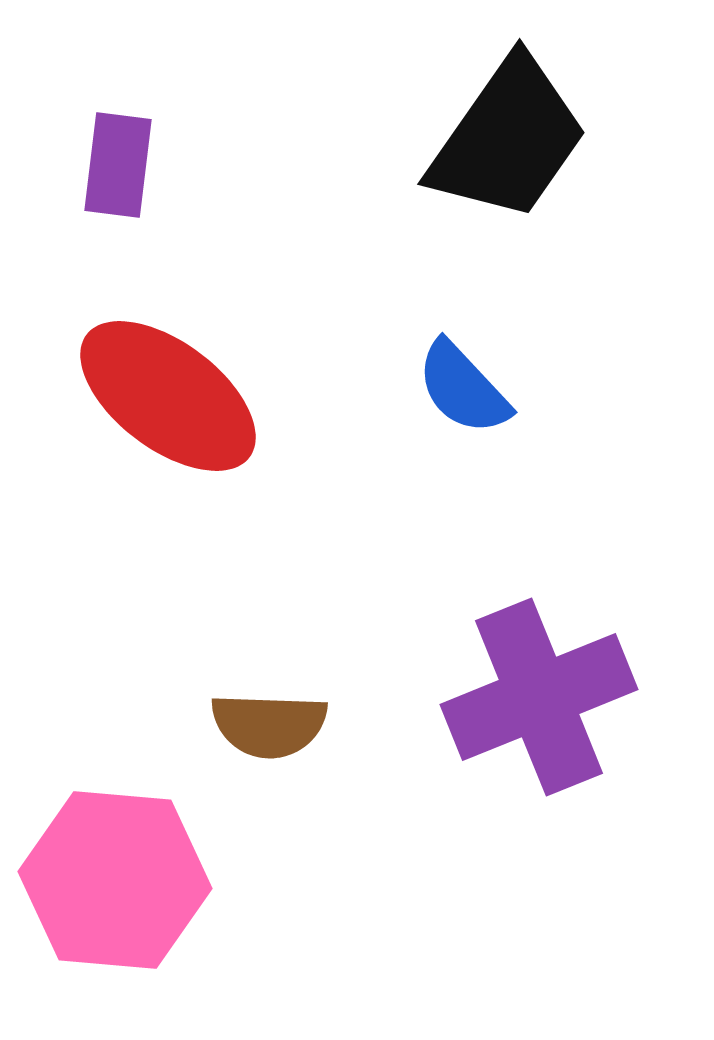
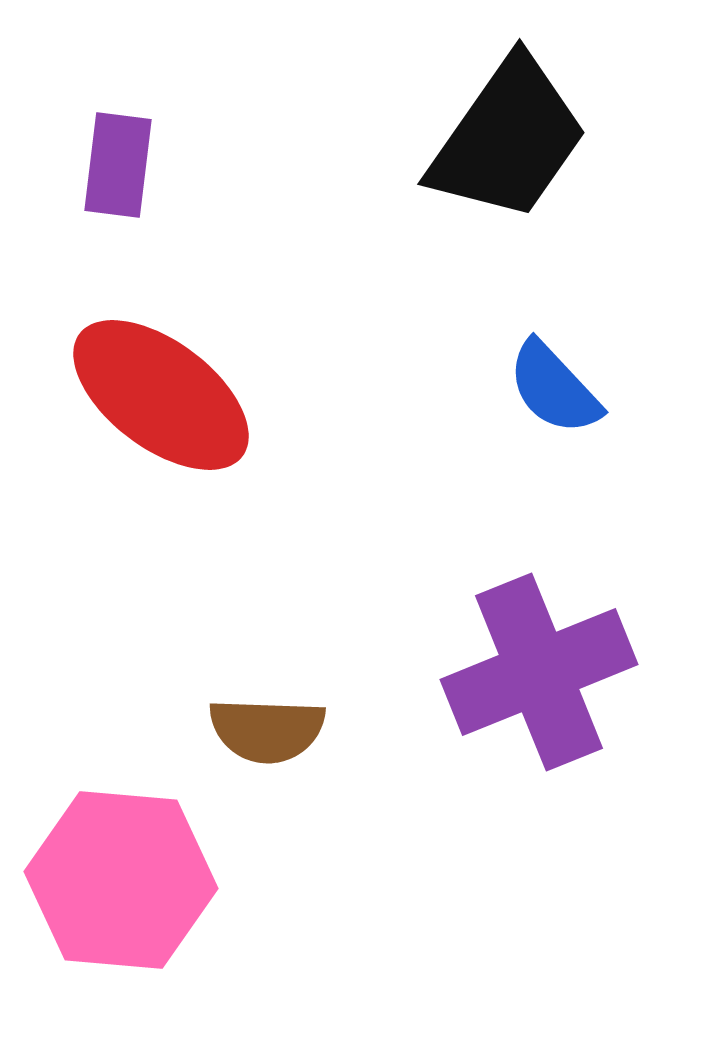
blue semicircle: moved 91 px right
red ellipse: moved 7 px left, 1 px up
purple cross: moved 25 px up
brown semicircle: moved 2 px left, 5 px down
pink hexagon: moved 6 px right
